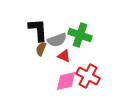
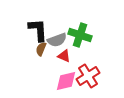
red cross: rotated 30 degrees clockwise
